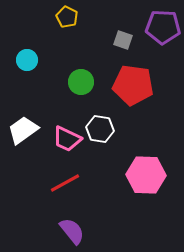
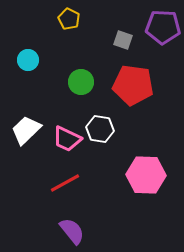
yellow pentagon: moved 2 px right, 2 px down
cyan circle: moved 1 px right
white trapezoid: moved 3 px right; rotated 8 degrees counterclockwise
